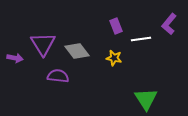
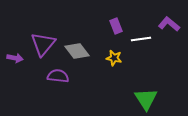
purple L-shape: rotated 90 degrees clockwise
purple triangle: rotated 12 degrees clockwise
